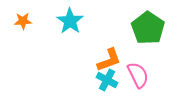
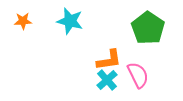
cyan star: rotated 20 degrees counterclockwise
orange L-shape: rotated 12 degrees clockwise
cyan cross: rotated 20 degrees clockwise
